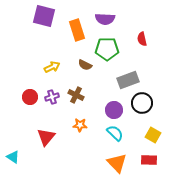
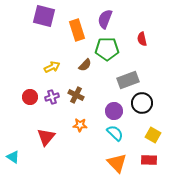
purple semicircle: rotated 108 degrees clockwise
brown semicircle: rotated 72 degrees counterclockwise
purple circle: moved 1 px down
